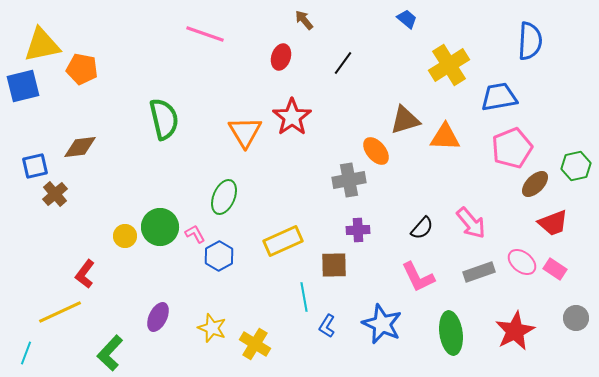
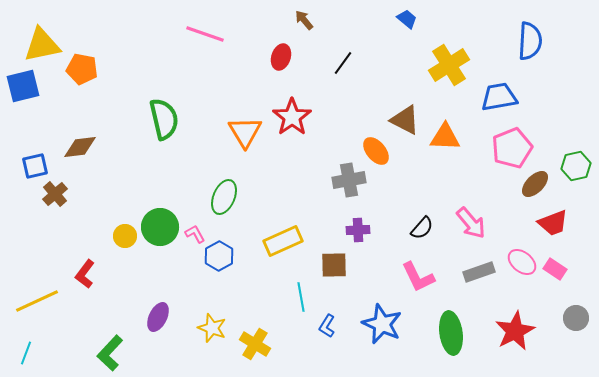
brown triangle at (405, 120): rotated 44 degrees clockwise
cyan line at (304, 297): moved 3 px left
yellow line at (60, 312): moved 23 px left, 11 px up
